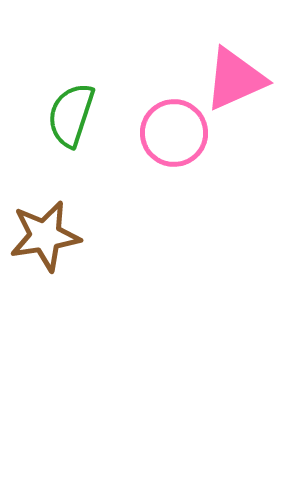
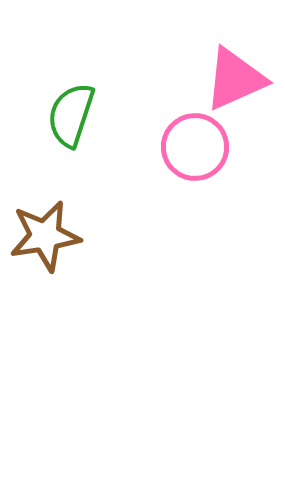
pink circle: moved 21 px right, 14 px down
